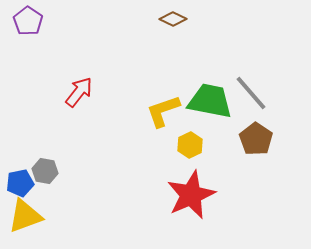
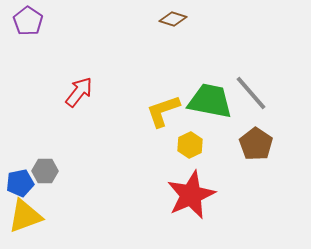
brown diamond: rotated 8 degrees counterclockwise
brown pentagon: moved 5 px down
gray hexagon: rotated 10 degrees counterclockwise
